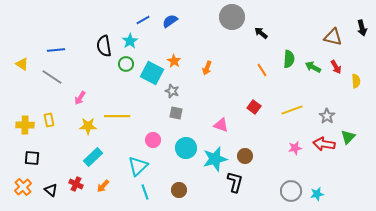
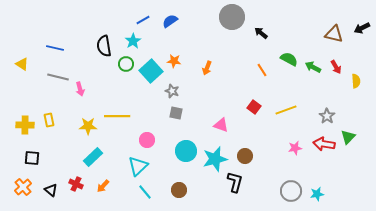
black arrow at (362, 28): rotated 77 degrees clockwise
brown triangle at (333, 37): moved 1 px right, 3 px up
cyan star at (130, 41): moved 3 px right
blue line at (56, 50): moved 1 px left, 2 px up; rotated 18 degrees clockwise
green semicircle at (289, 59): rotated 66 degrees counterclockwise
orange star at (174, 61): rotated 24 degrees counterclockwise
cyan square at (152, 73): moved 1 px left, 2 px up; rotated 20 degrees clockwise
gray line at (52, 77): moved 6 px right; rotated 20 degrees counterclockwise
pink arrow at (80, 98): moved 9 px up; rotated 48 degrees counterclockwise
yellow line at (292, 110): moved 6 px left
pink circle at (153, 140): moved 6 px left
cyan circle at (186, 148): moved 3 px down
cyan line at (145, 192): rotated 21 degrees counterclockwise
